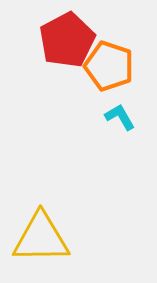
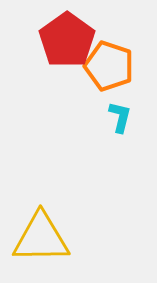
red pentagon: rotated 8 degrees counterclockwise
cyan L-shape: rotated 44 degrees clockwise
